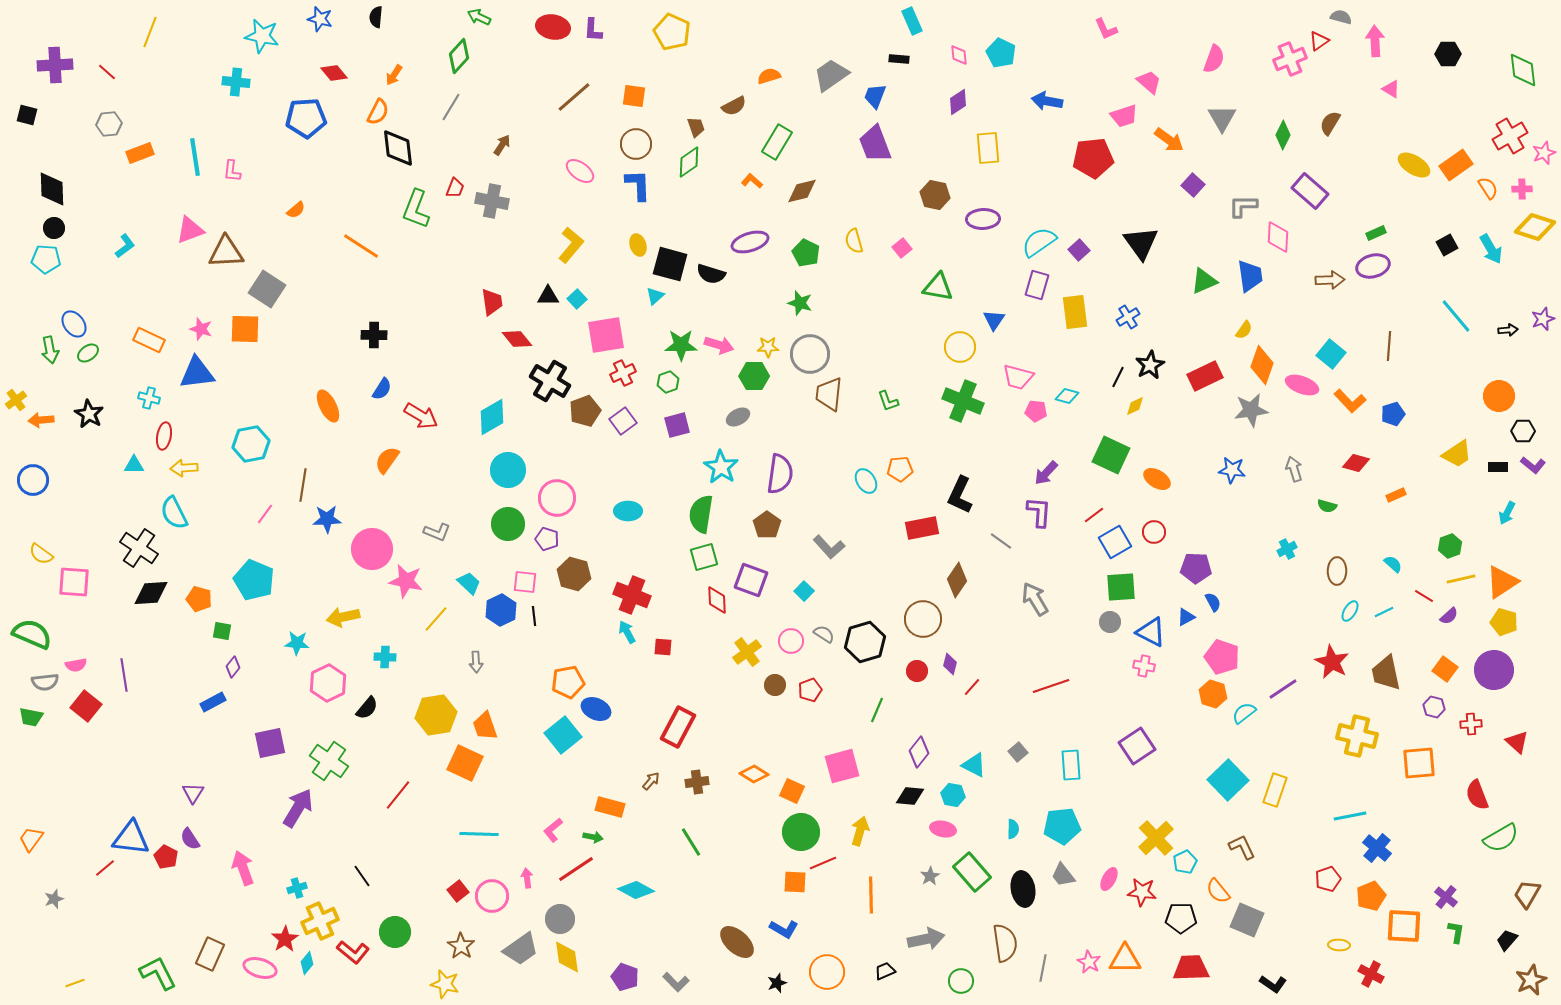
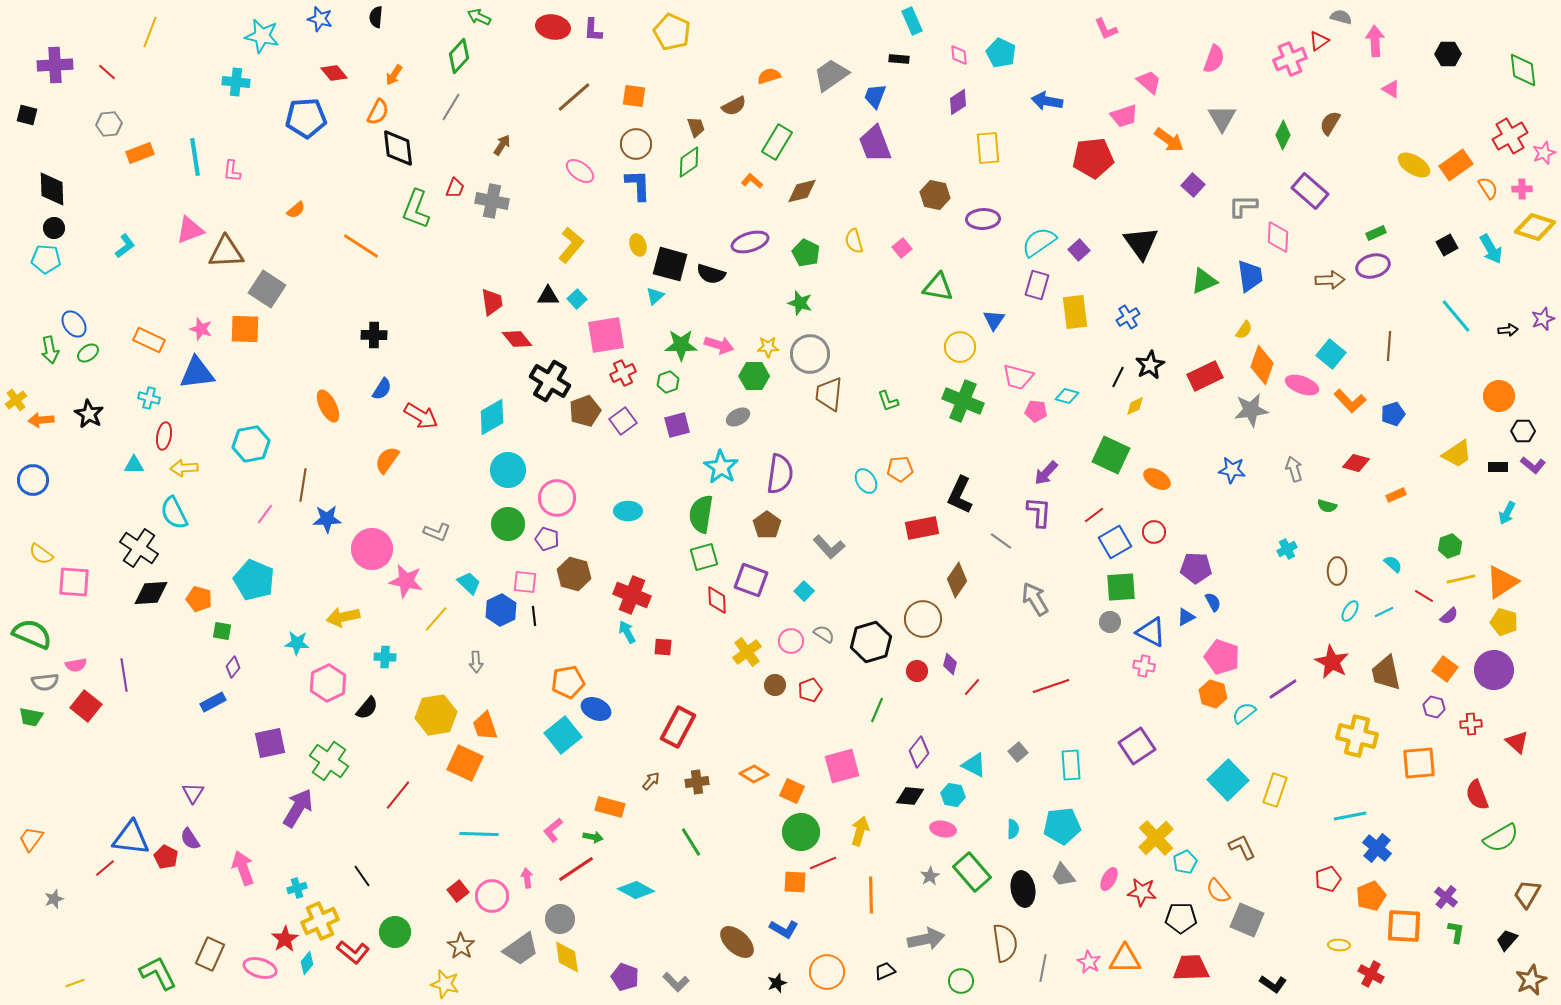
black hexagon at (865, 642): moved 6 px right
